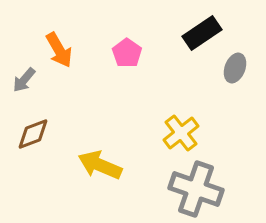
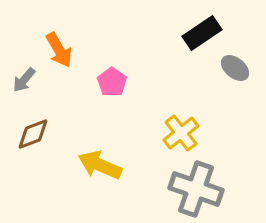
pink pentagon: moved 15 px left, 29 px down
gray ellipse: rotated 72 degrees counterclockwise
